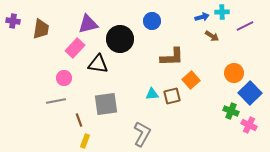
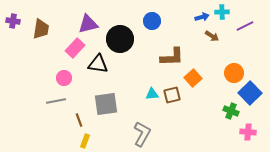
orange square: moved 2 px right, 2 px up
brown square: moved 1 px up
pink cross: moved 1 px left, 7 px down; rotated 21 degrees counterclockwise
